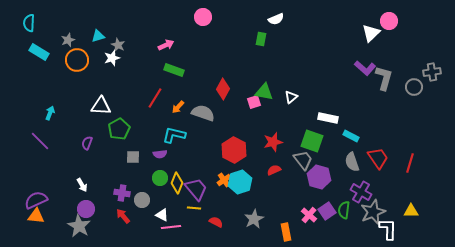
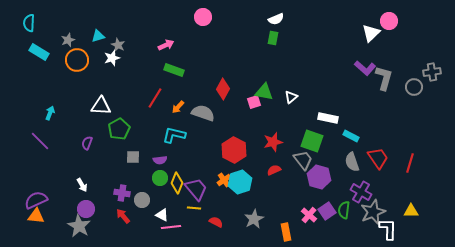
green rectangle at (261, 39): moved 12 px right, 1 px up
purple semicircle at (160, 154): moved 6 px down
